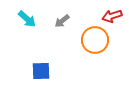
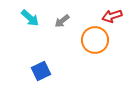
cyan arrow: moved 3 px right, 1 px up
blue square: rotated 24 degrees counterclockwise
